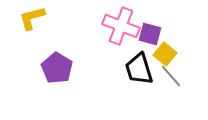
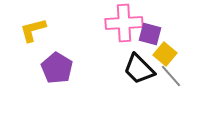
yellow L-shape: moved 1 px right, 12 px down
pink cross: moved 3 px right, 3 px up; rotated 24 degrees counterclockwise
black trapezoid: rotated 28 degrees counterclockwise
